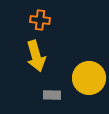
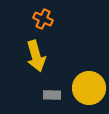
orange cross: moved 3 px right, 1 px up; rotated 18 degrees clockwise
yellow circle: moved 10 px down
